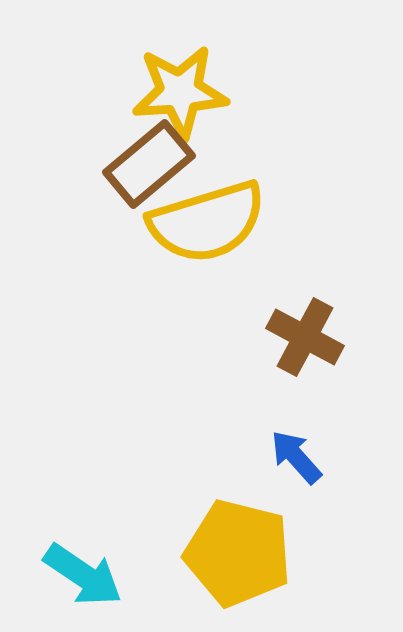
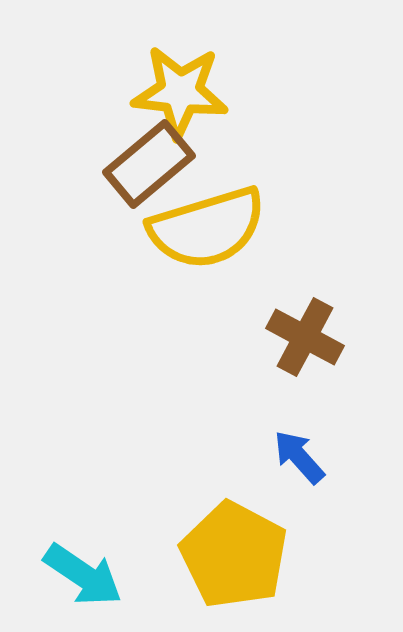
yellow star: rotated 10 degrees clockwise
yellow semicircle: moved 6 px down
blue arrow: moved 3 px right
yellow pentagon: moved 4 px left, 2 px down; rotated 14 degrees clockwise
